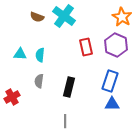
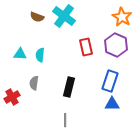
gray semicircle: moved 5 px left, 2 px down
gray line: moved 1 px up
